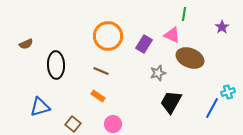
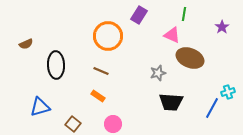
purple rectangle: moved 5 px left, 29 px up
black trapezoid: rotated 115 degrees counterclockwise
